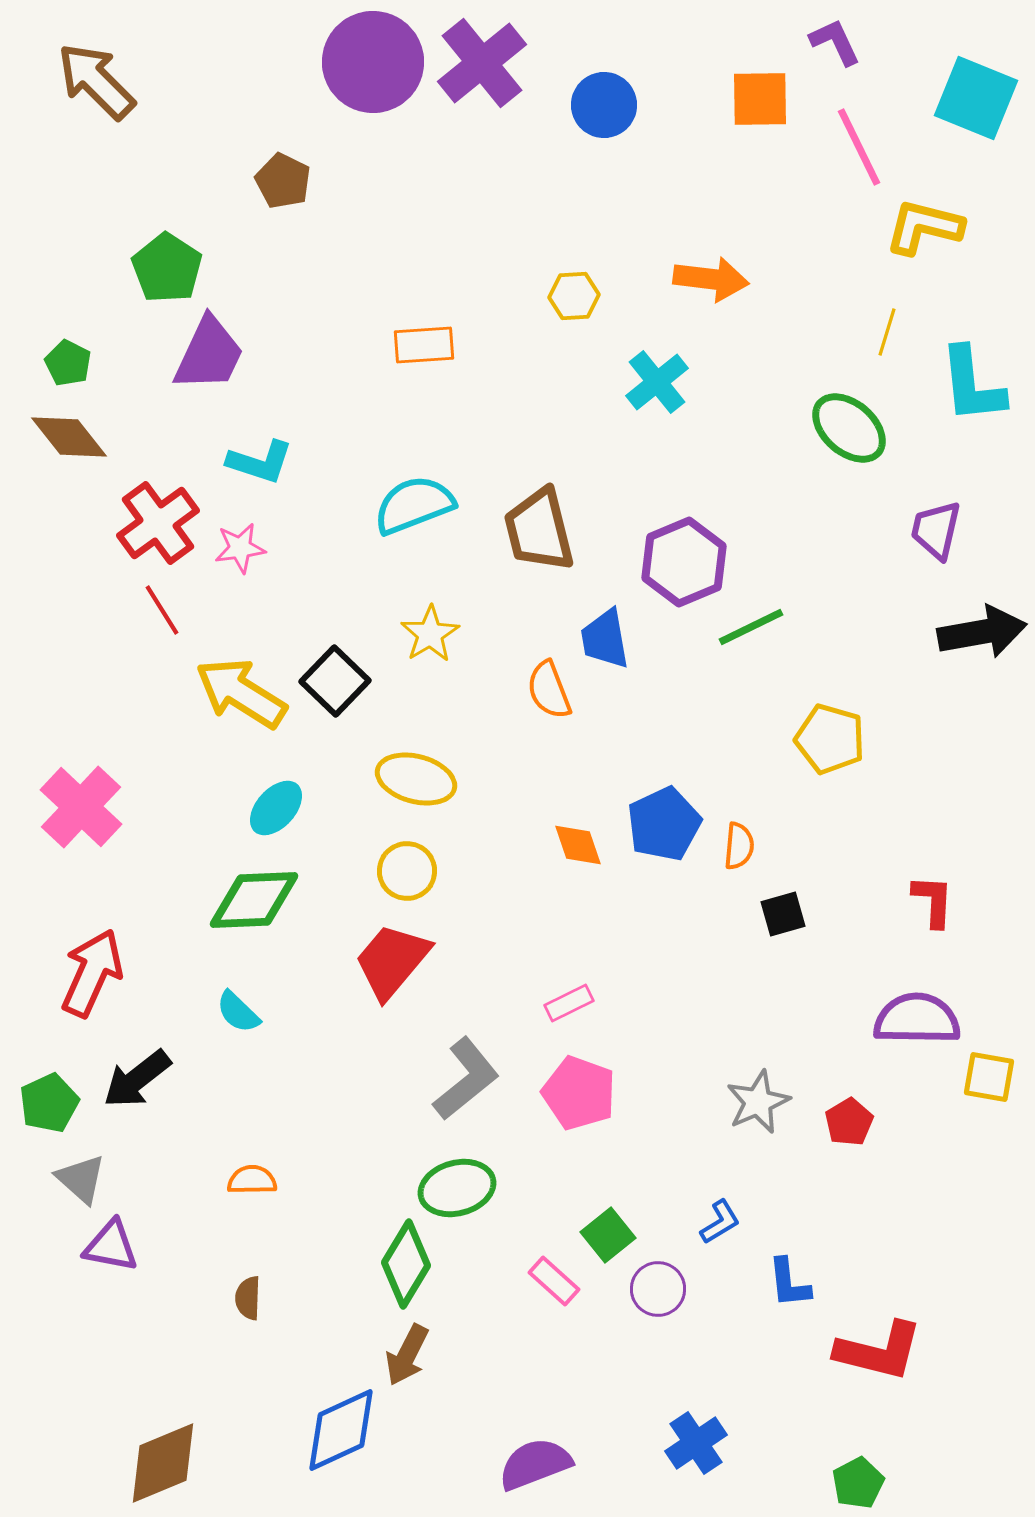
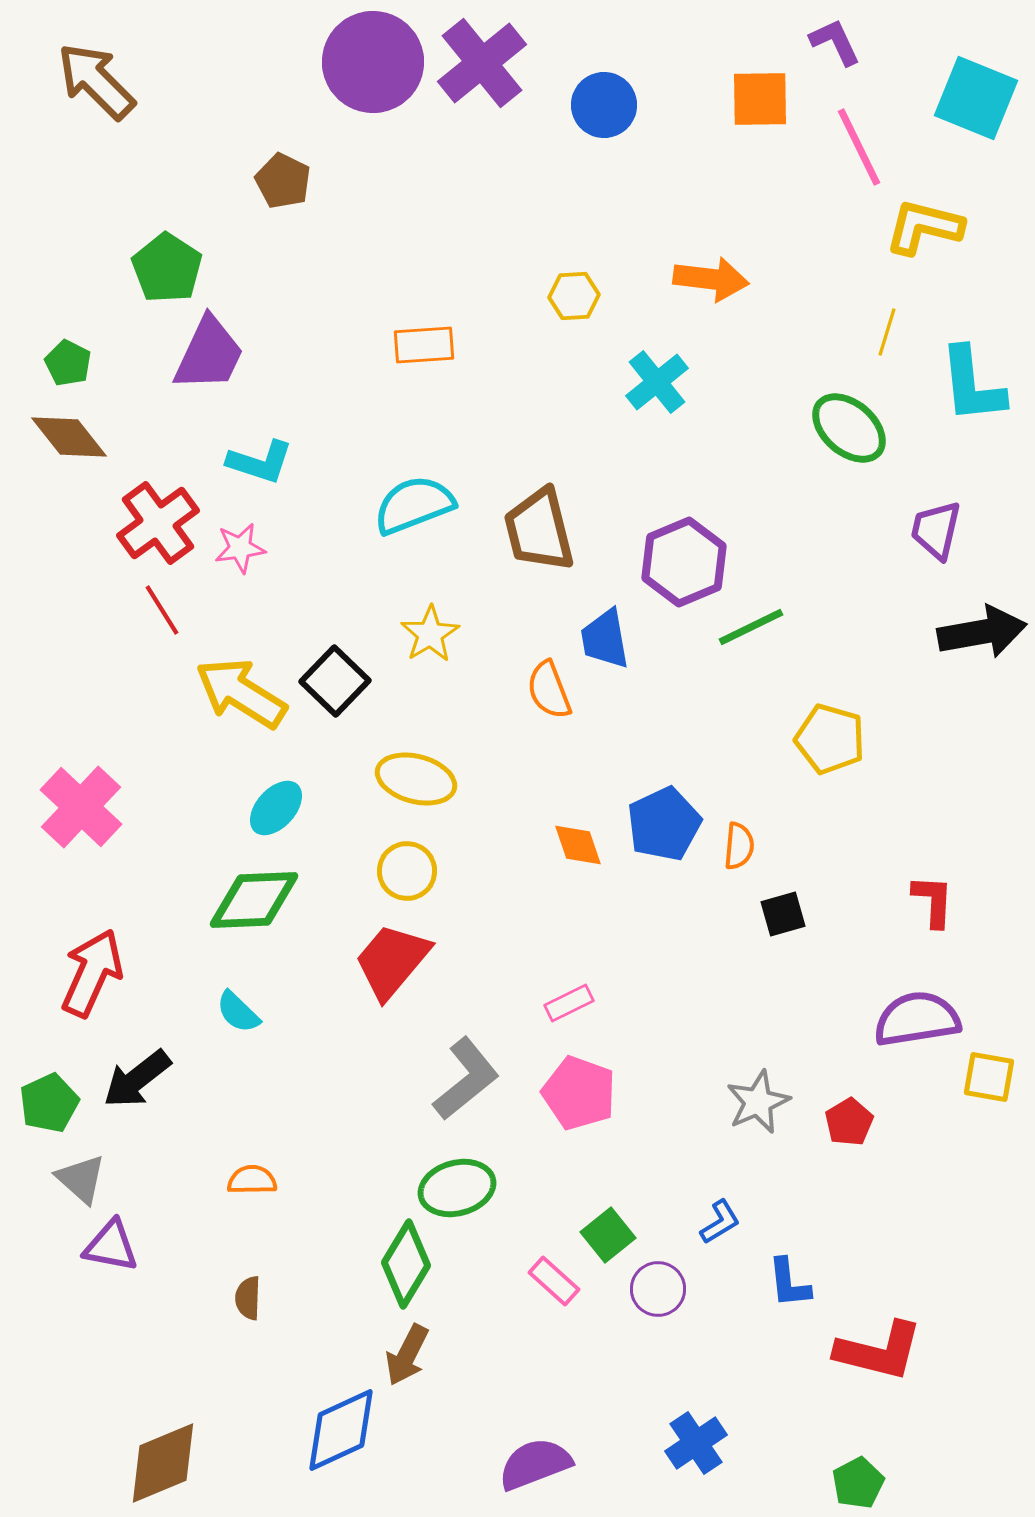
purple semicircle at (917, 1019): rotated 10 degrees counterclockwise
